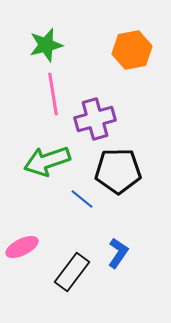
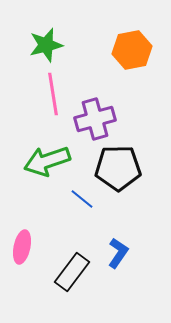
black pentagon: moved 3 px up
pink ellipse: rotated 52 degrees counterclockwise
